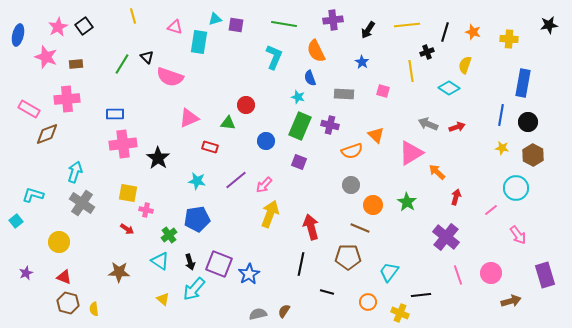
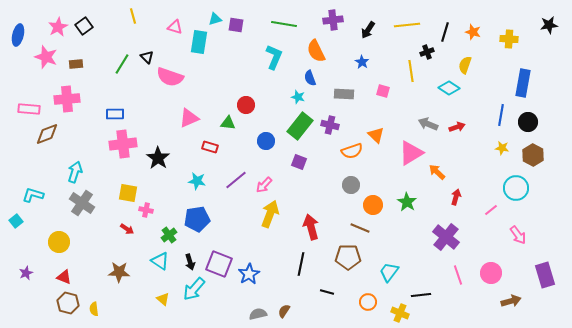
pink rectangle at (29, 109): rotated 25 degrees counterclockwise
green rectangle at (300, 126): rotated 16 degrees clockwise
